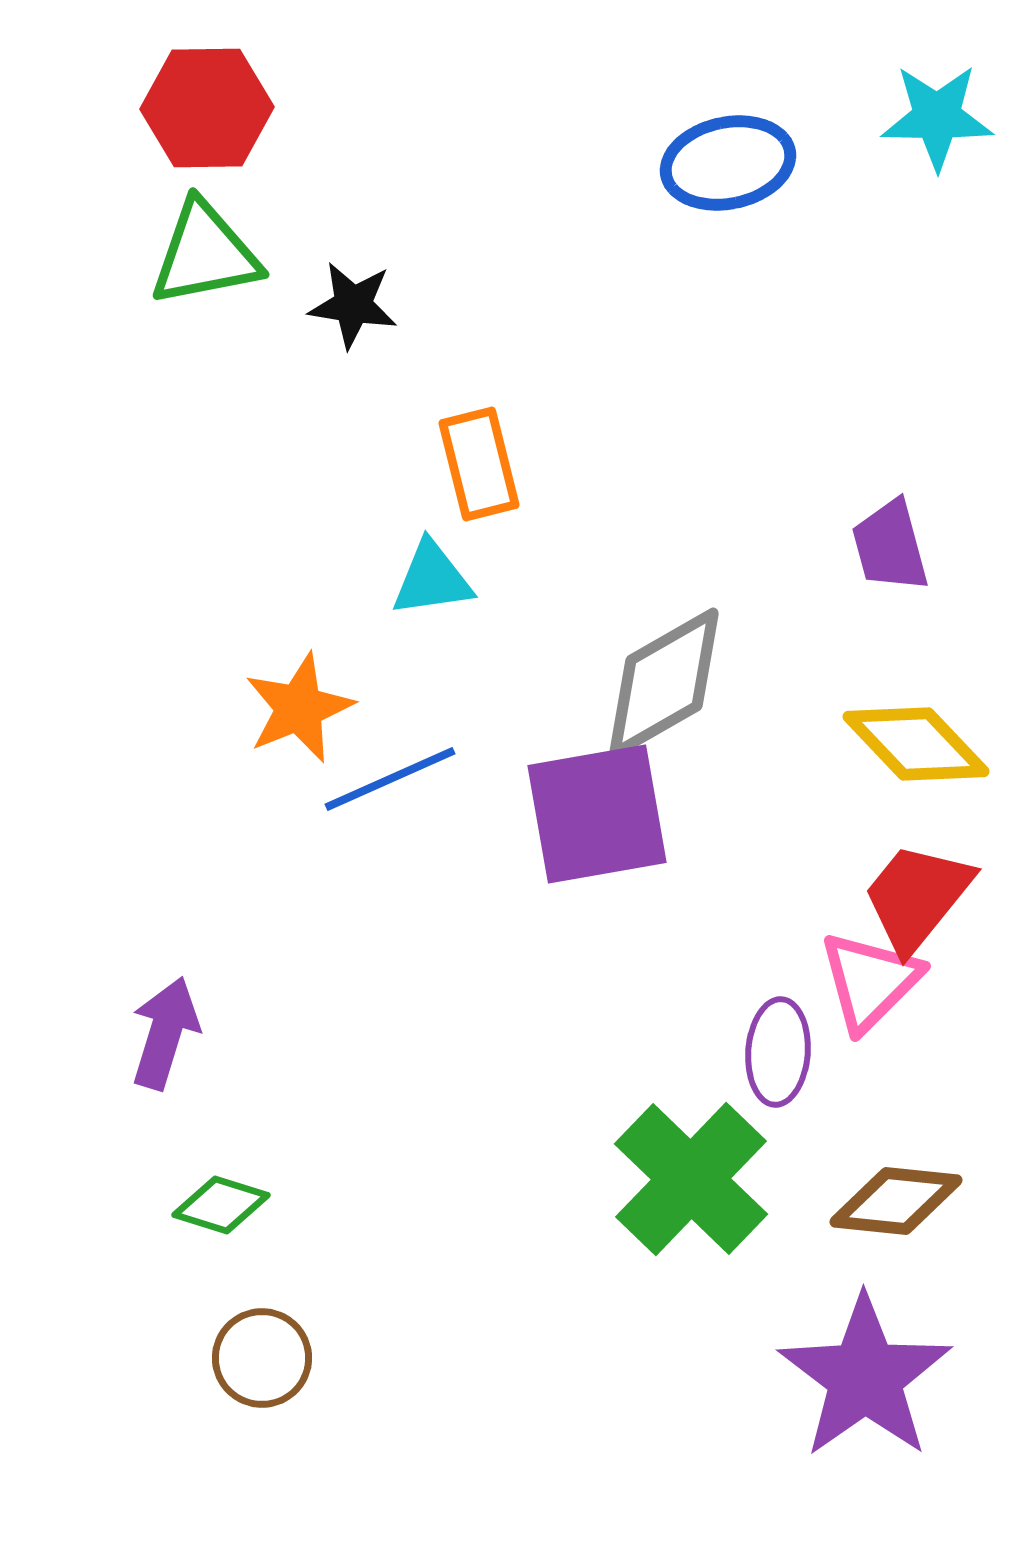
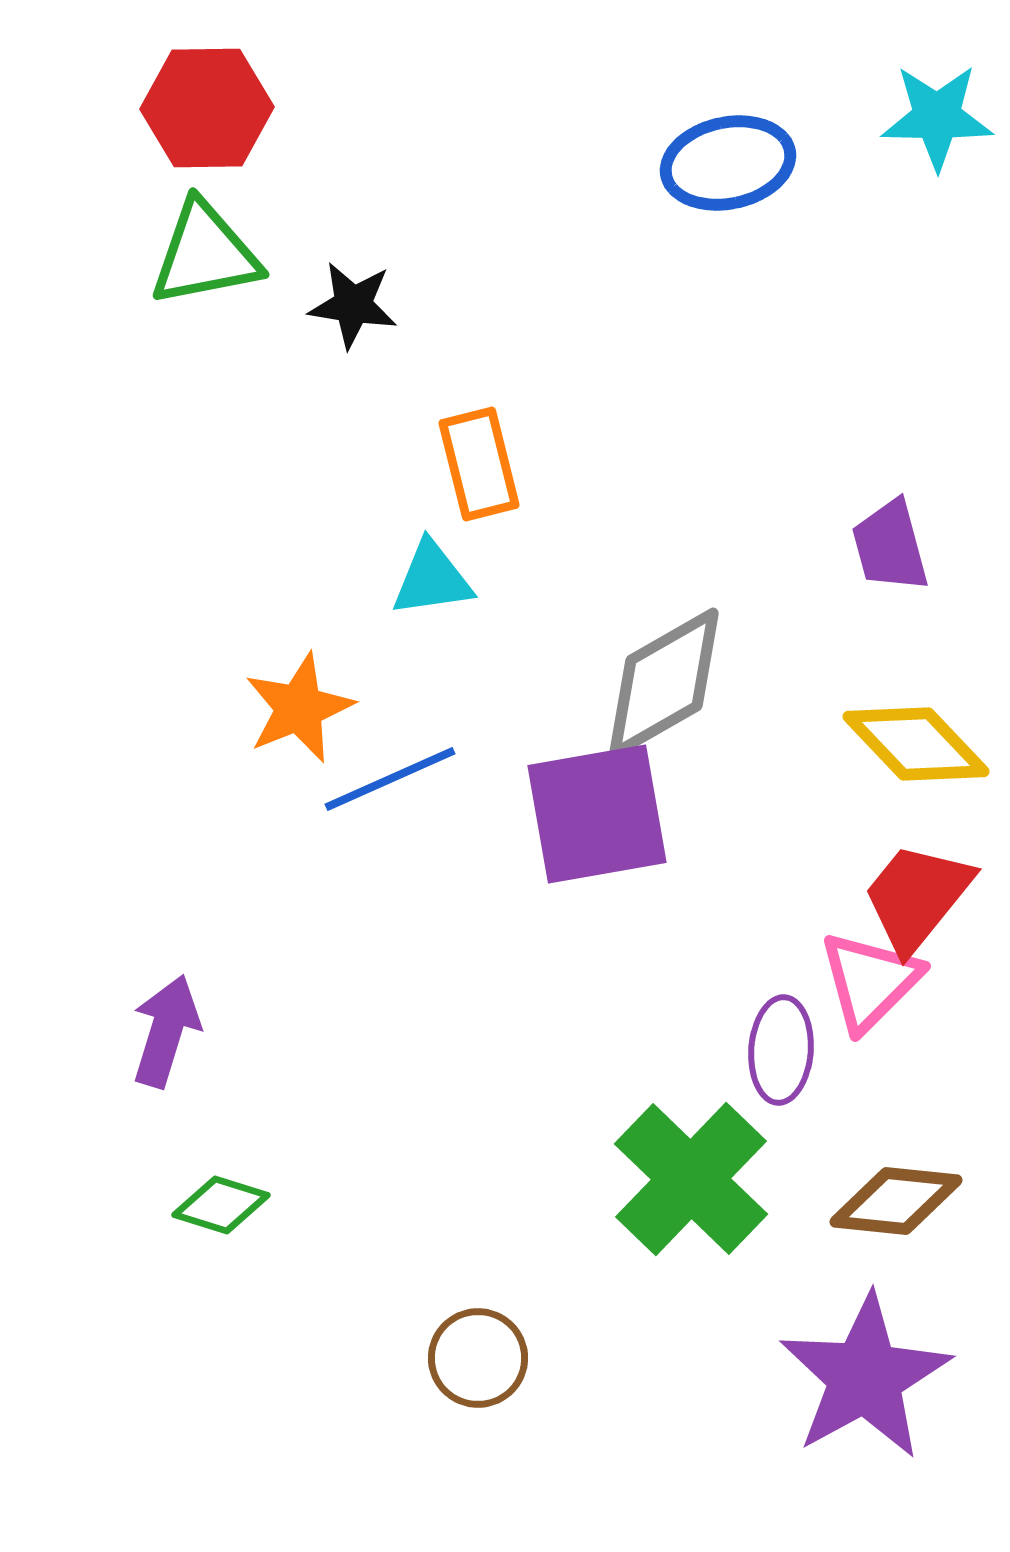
purple arrow: moved 1 px right, 2 px up
purple ellipse: moved 3 px right, 2 px up
brown circle: moved 216 px right
purple star: rotated 6 degrees clockwise
